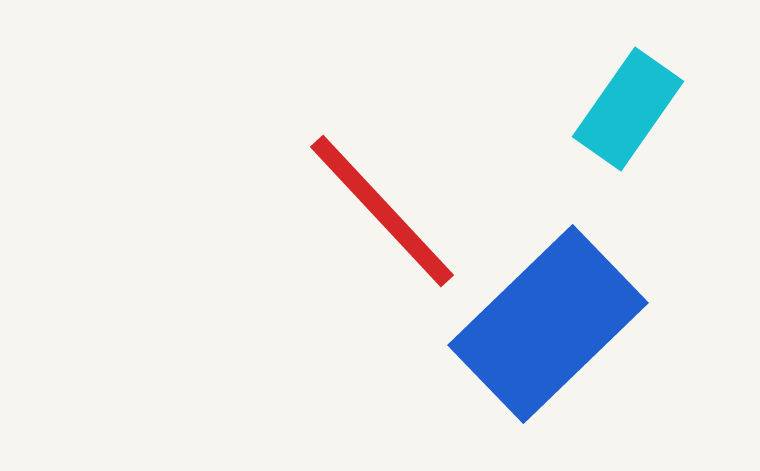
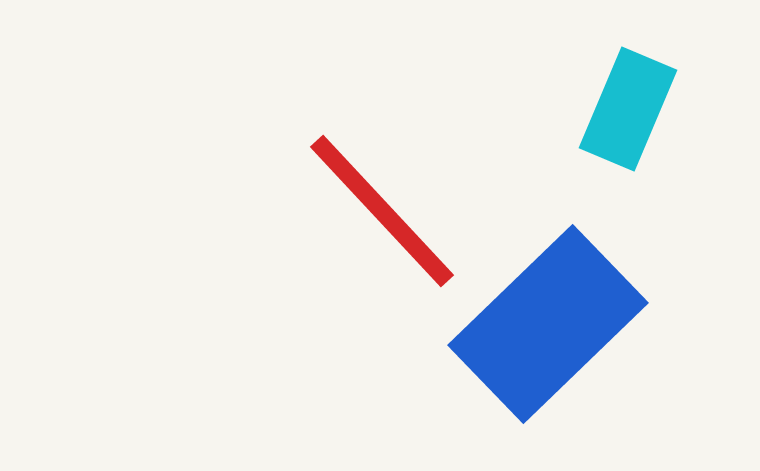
cyan rectangle: rotated 12 degrees counterclockwise
